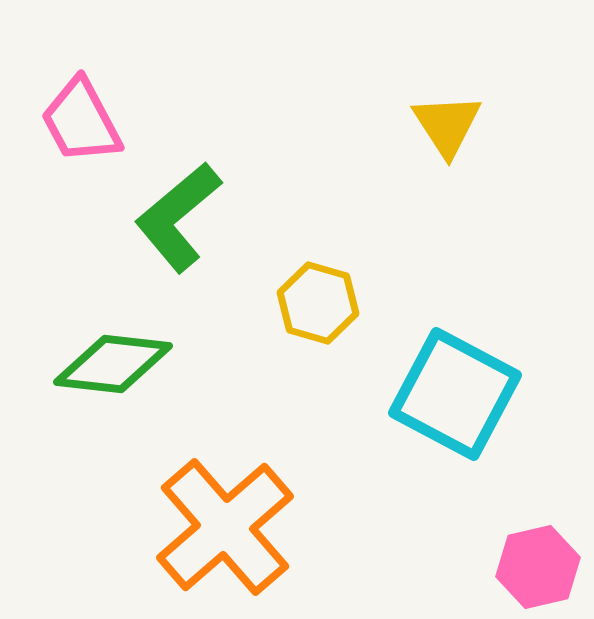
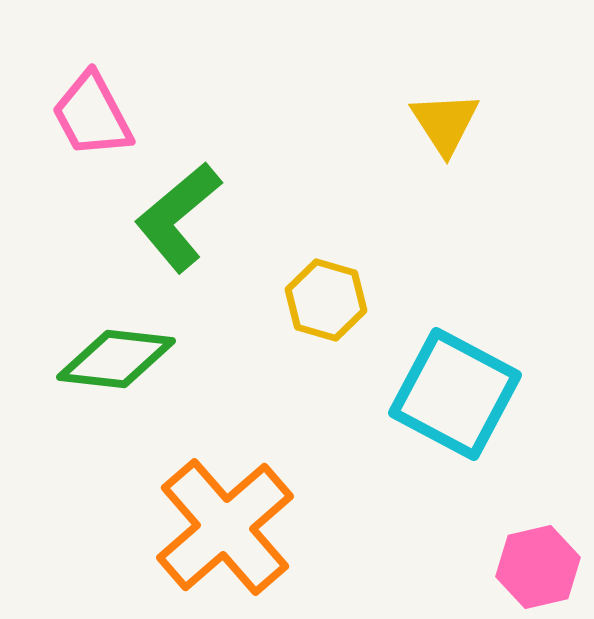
pink trapezoid: moved 11 px right, 6 px up
yellow triangle: moved 2 px left, 2 px up
yellow hexagon: moved 8 px right, 3 px up
green diamond: moved 3 px right, 5 px up
